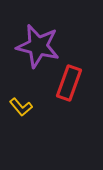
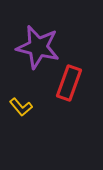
purple star: moved 1 px down
